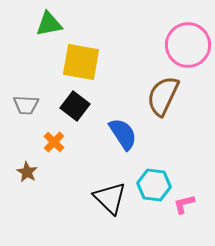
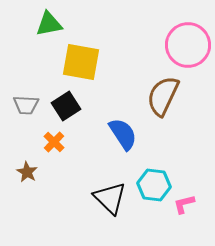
black square: moved 9 px left; rotated 20 degrees clockwise
